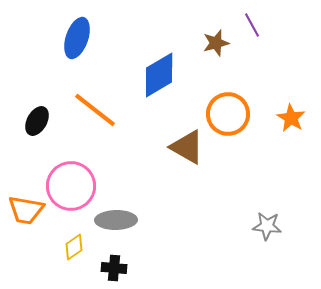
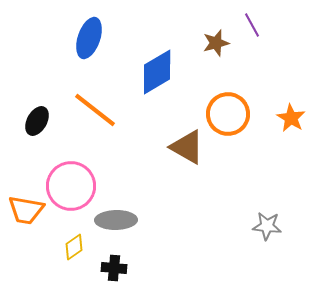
blue ellipse: moved 12 px right
blue diamond: moved 2 px left, 3 px up
